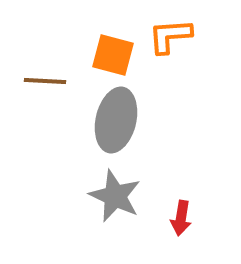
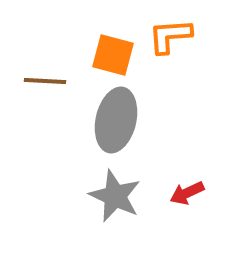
red arrow: moved 6 px right, 25 px up; rotated 56 degrees clockwise
